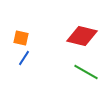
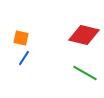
red diamond: moved 2 px right, 1 px up
green line: moved 1 px left, 1 px down
